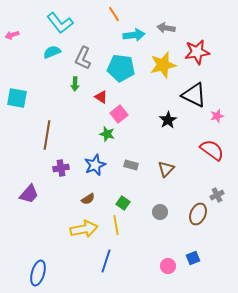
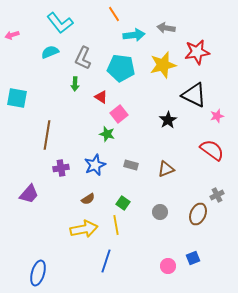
cyan semicircle: moved 2 px left
brown triangle: rotated 24 degrees clockwise
